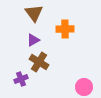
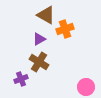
brown triangle: moved 12 px right, 2 px down; rotated 24 degrees counterclockwise
orange cross: rotated 18 degrees counterclockwise
purple triangle: moved 6 px right, 1 px up
pink circle: moved 2 px right
